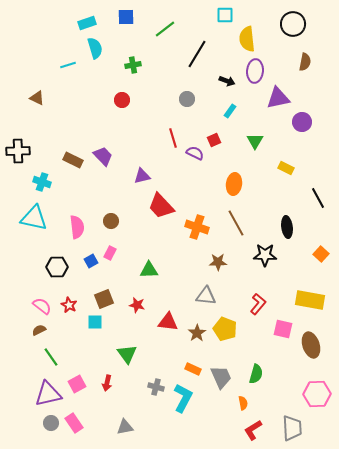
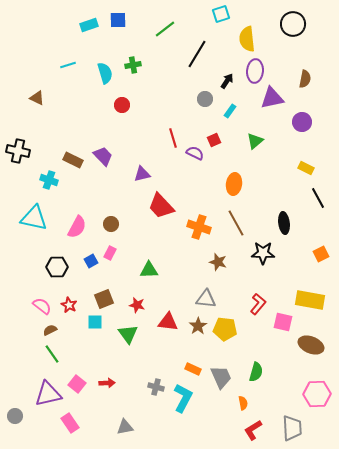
cyan square at (225, 15): moved 4 px left, 1 px up; rotated 18 degrees counterclockwise
blue square at (126, 17): moved 8 px left, 3 px down
cyan rectangle at (87, 23): moved 2 px right, 2 px down
cyan semicircle at (95, 48): moved 10 px right, 25 px down
brown semicircle at (305, 62): moved 17 px down
black arrow at (227, 81): rotated 77 degrees counterclockwise
purple triangle at (278, 98): moved 6 px left
gray circle at (187, 99): moved 18 px right
red circle at (122, 100): moved 5 px down
green triangle at (255, 141): rotated 18 degrees clockwise
black cross at (18, 151): rotated 15 degrees clockwise
yellow rectangle at (286, 168): moved 20 px right
purple triangle at (142, 176): moved 2 px up
cyan cross at (42, 182): moved 7 px right, 2 px up
brown circle at (111, 221): moved 3 px down
pink semicircle at (77, 227): rotated 35 degrees clockwise
orange cross at (197, 227): moved 2 px right
black ellipse at (287, 227): moved 3 px left, 4 px up
orange square at (321, 254): rotated 21 degrees clockwise
black star at (265, 255): moved 2 px left, 2 px up
brown star at (218, 262): rotated 18 degrees clockwise
gray triangle at (206, 296): moved 3 px down
yellow pentagon at (225, 329): rotated 15 degrees counterclockwise
pink square at (283, 329): moved 7 px up
brown semicircle at (39, 330): moved 11 px right
brown star at (197, 333): moved 1 px right, 7 px up
brown ellipse at (311, 345): rotated 50 degrees counterclockwise
green triangle at (127, 354): moved 1 px right, 20 px up
green line at (51, 357): moved 1 px right, 3 px up
green semicircle at (256, 374): moved 2 px up
red arrow at (107, 383): rotated 105 degrees counterclockwise
pink square at (77, 384): rotated 24 degrees counterclockwise
gray circle at (51, 423): moved 36 px left, 7 px up
pink rectangle at (74, 423): moved 4 px left
